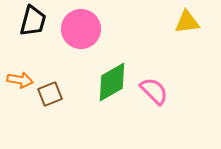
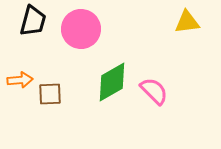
orange arrow: rotated 15 degrees counterclockwise
brown square: rotated 20 degrees clockwise
